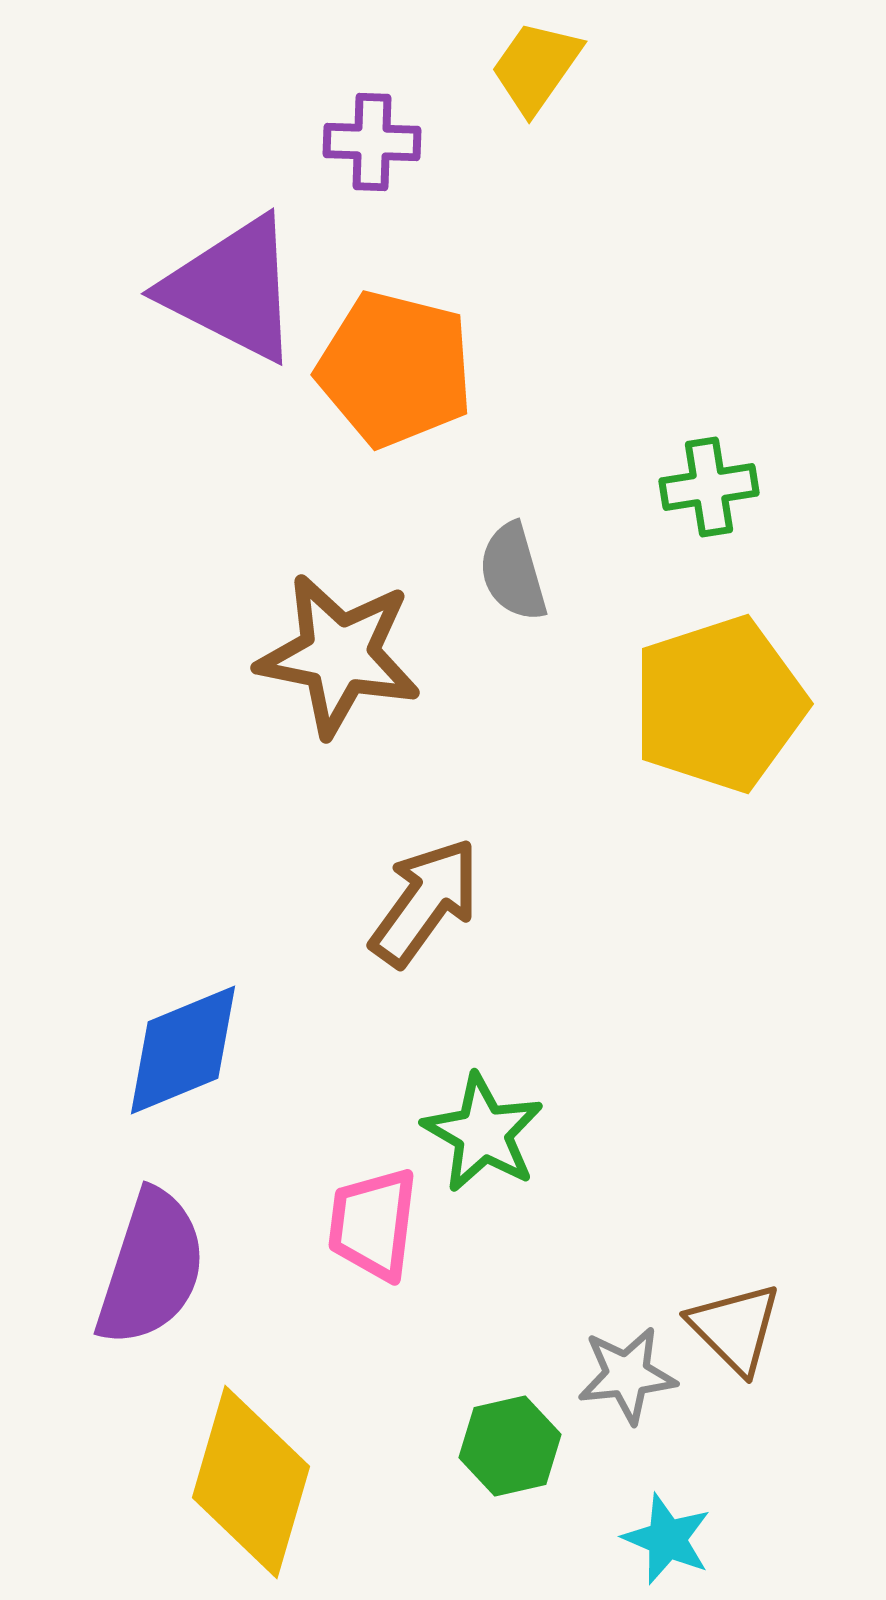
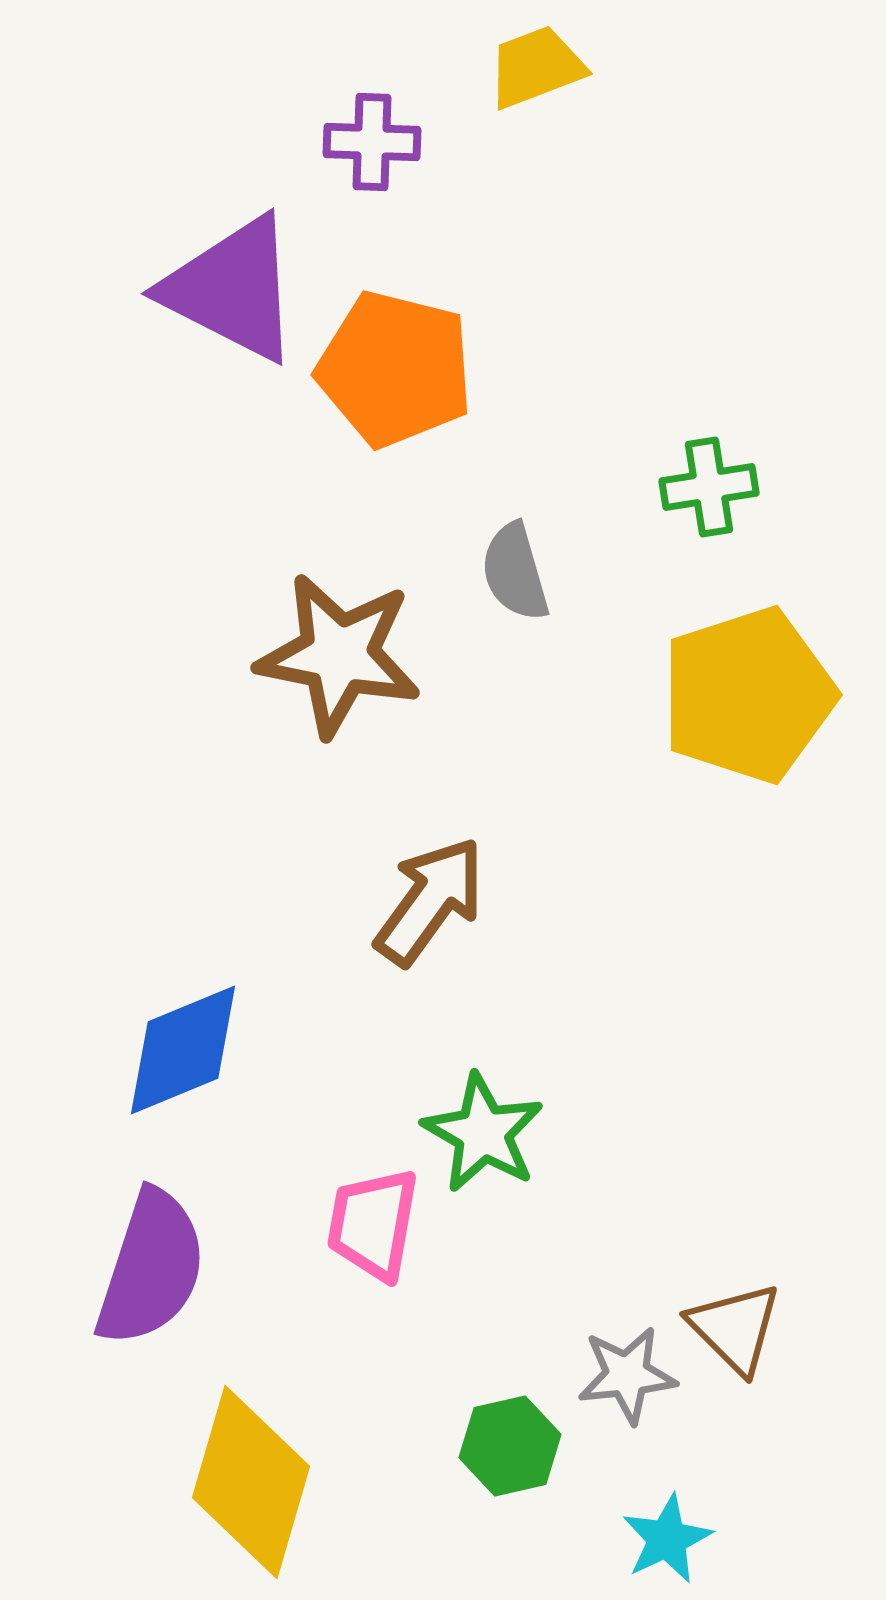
yellow trapezoid: rotated 34 degrees clockwise
gray semicircle: moved 2 px right
yellow pentagon: moved 29 px right, 9 px up
brown arrow: moved 5 px right, 1 px up
pink trapezoid: rotated 3 degrees clockwise
cyan star: rotated 24 degrees clockwise
